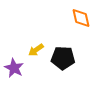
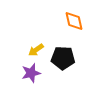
orange diamond: moved 7 px left, 3 px down
purple star: moved 17 px right, 5 px down; rotated 30 degrees clockwise
